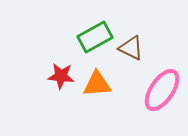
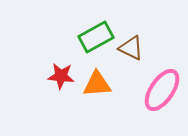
green rectangle: moved 1 px right
